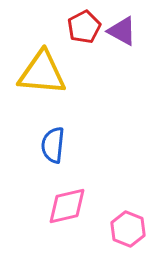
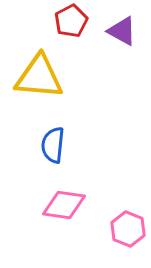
red pentagon: moved 13 px left, 6 px up
yellow triangle: moved 3 px left, 4 px down
pink diamond: moved 3 px left, 1 px up; rotated 21 degrees clockwise
